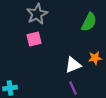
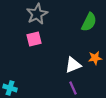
cyan cross: rotated 24 degrees clockwise
